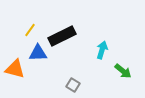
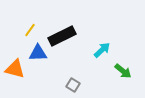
cyan arrow: rotated 30 degrees clockwise
